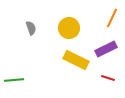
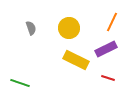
orange line: moved 4 px down
green line: moved 6 px right, 3 px down; rotated 24 degrees clockwise
